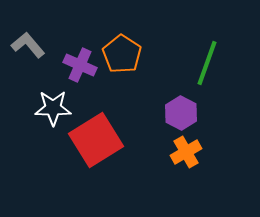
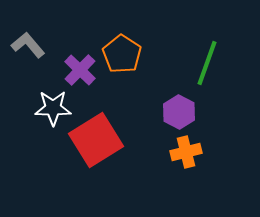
purple cross: moved 5 px down; rotated 20 degrees clockwise
purple hexagon: moved 2 px left, 1 px up
orange cross: rotated 16 degrees clockwise
